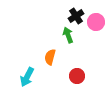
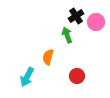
green arrow: moved 1 px left
orange semicircle: moved 2 px left
